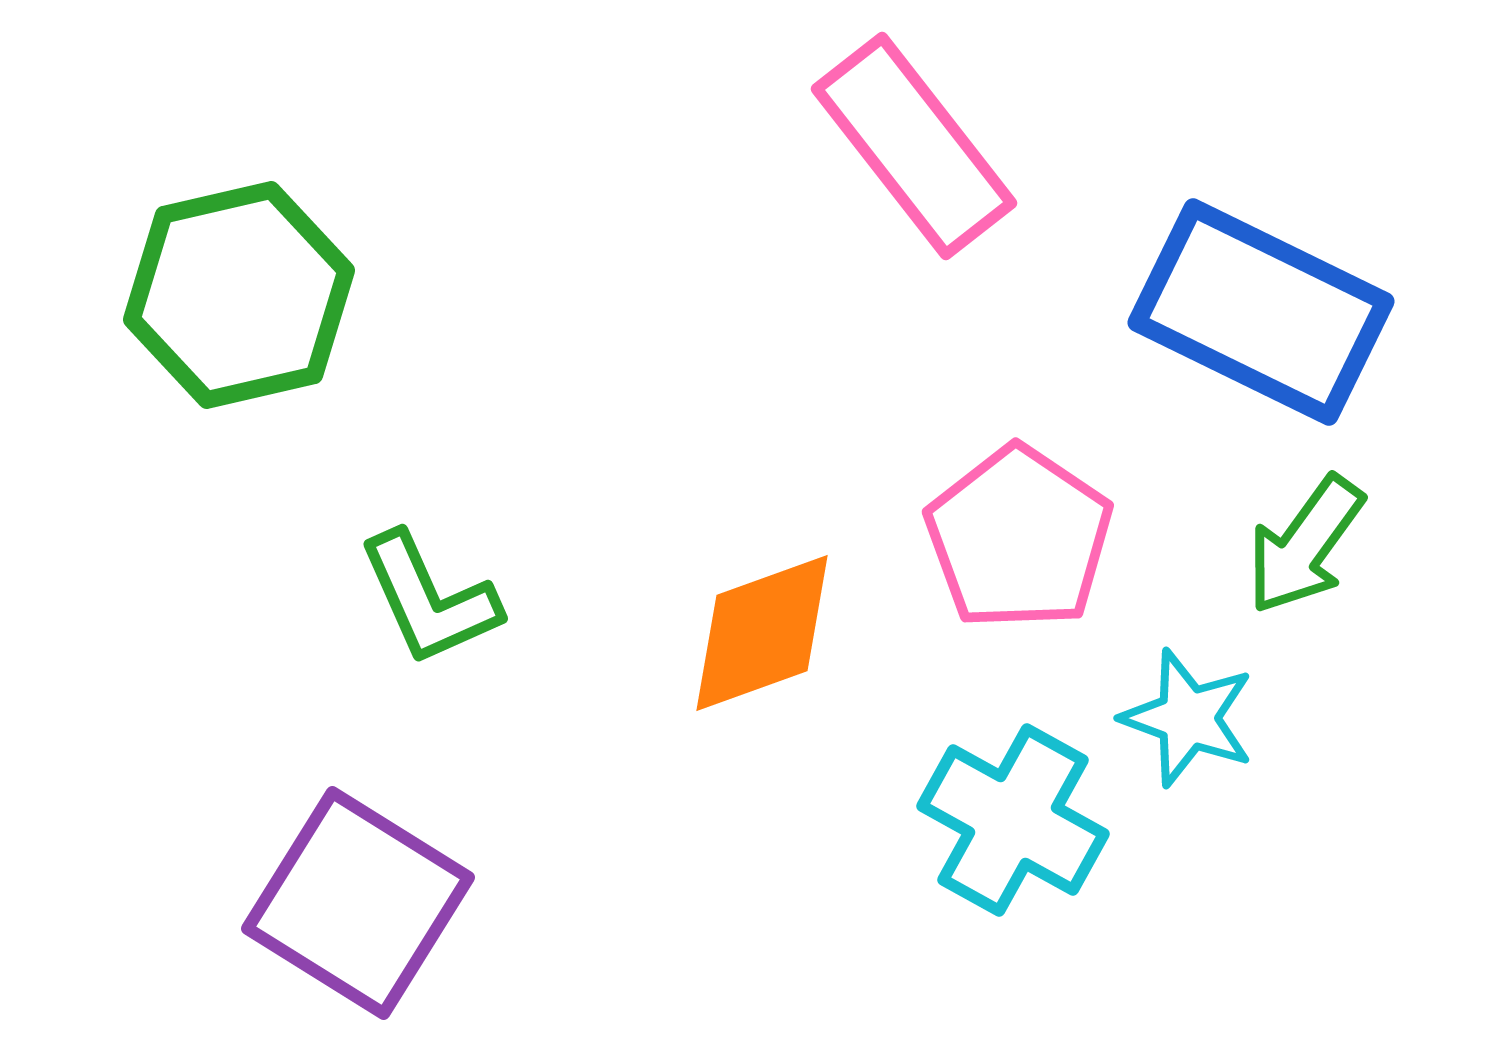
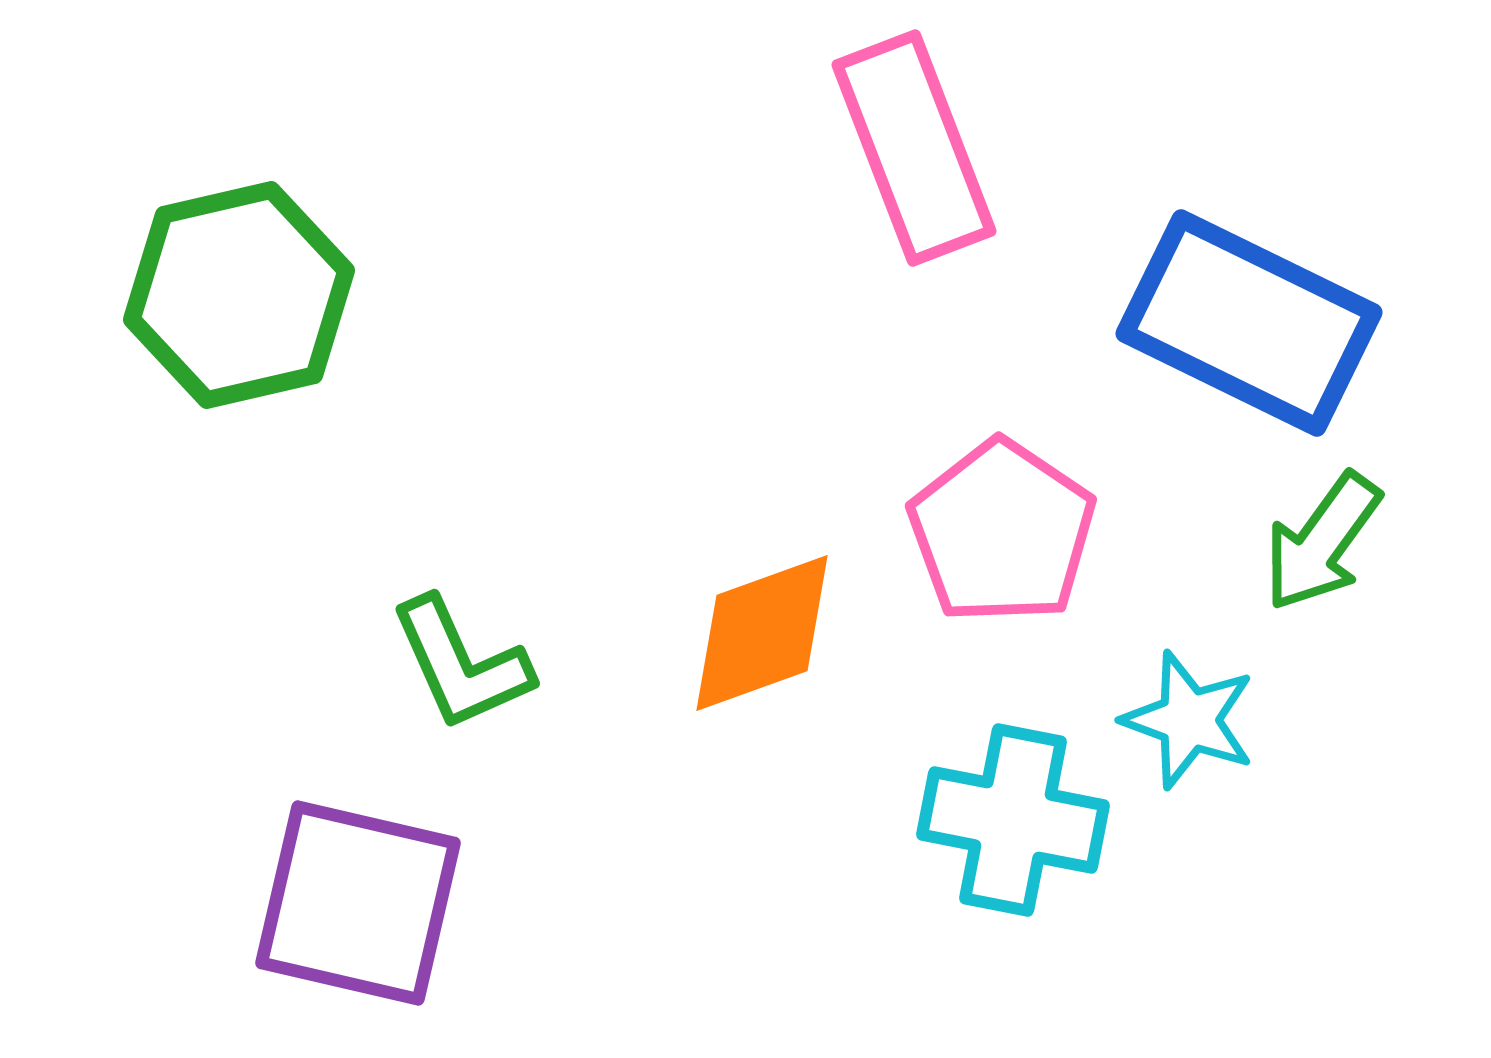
pink rectangle: moved 2 px down; rotated 17 degrees clockwise
blue rectangle: moved 12 px left, 11 px down
pink pentagon: moved 17 px left, 6 px up
green arrow: moved 17 px right, 3 px up
green L-shape: moved 32 px right, 65 px down
cyan star: moved 1 px right, 2 px down
cyan cross: rotated 18 degrees counterclockwise
purple square: rotated 19 degrees counterclockwise
